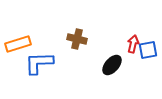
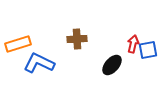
brown cross: rotated 18 degrees counterclockwise
blue L-shape: rotated 28 degrees clockwise
